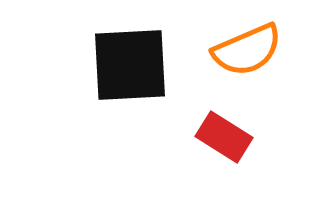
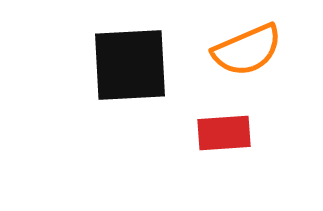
red rectangle: moved 4 px up; rotated 36 degrees counterclockwise
